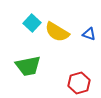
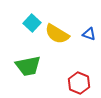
yellow semicircle: moved 2 px down
red hexagon: rotated 20 degrees counterclockwise
